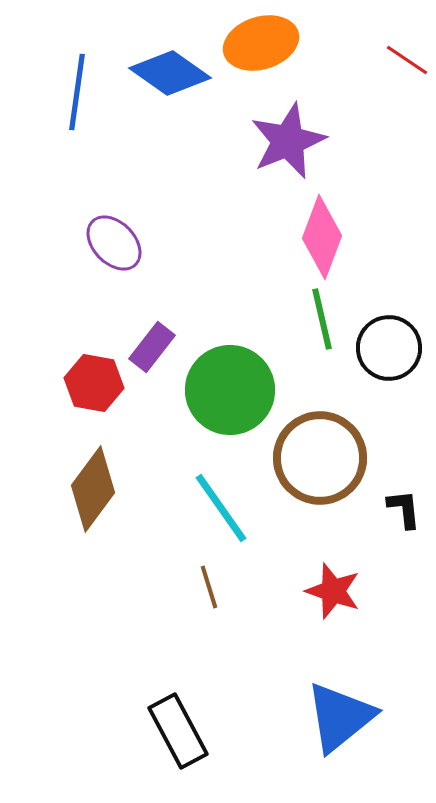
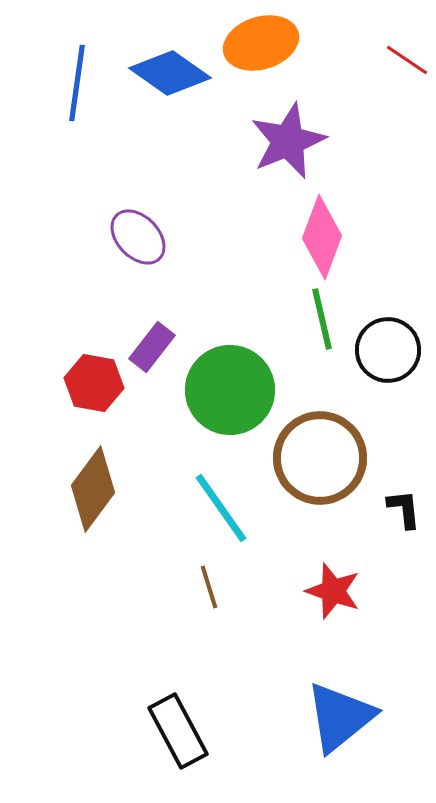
blue line: moved 9 px up
purple ellipse: moved 24 px right, 6 px up
black circle: moved 1 px left, 2 px down
